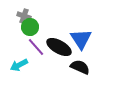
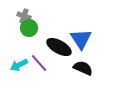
green circle: moved 1 px left, 1 px down
purple line: moved 3 px right, 16 px down
black semicircle: moved 3 px right, 1 px down
